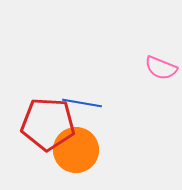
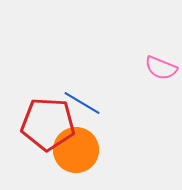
blue line: rotated 21 degrees clockwise
